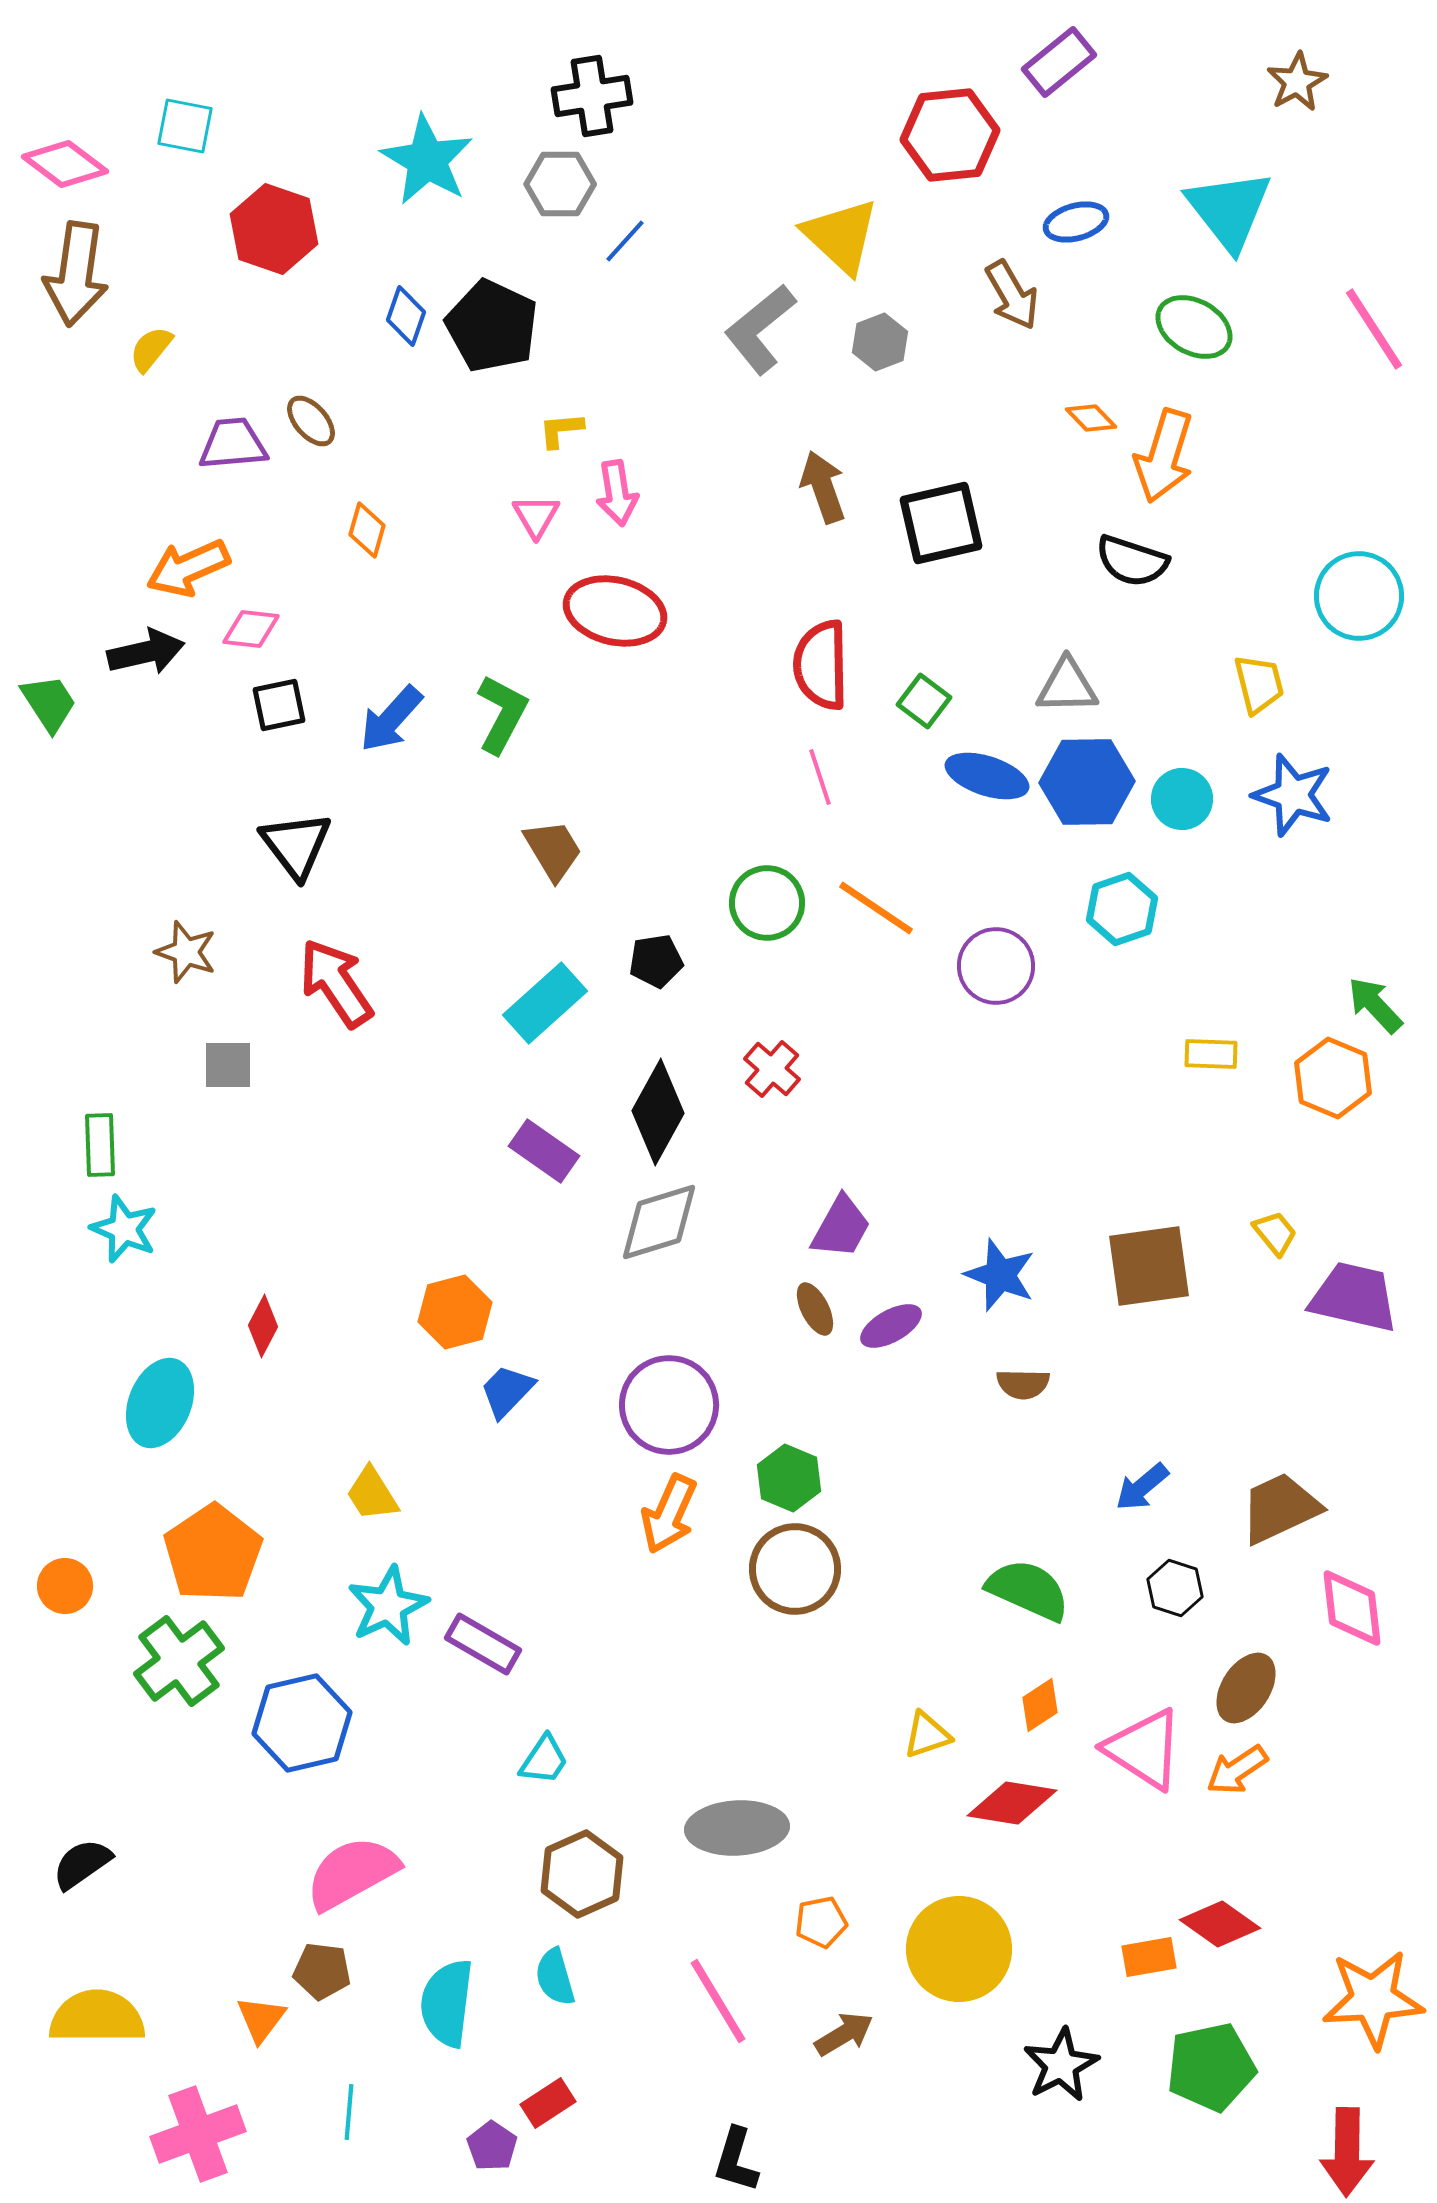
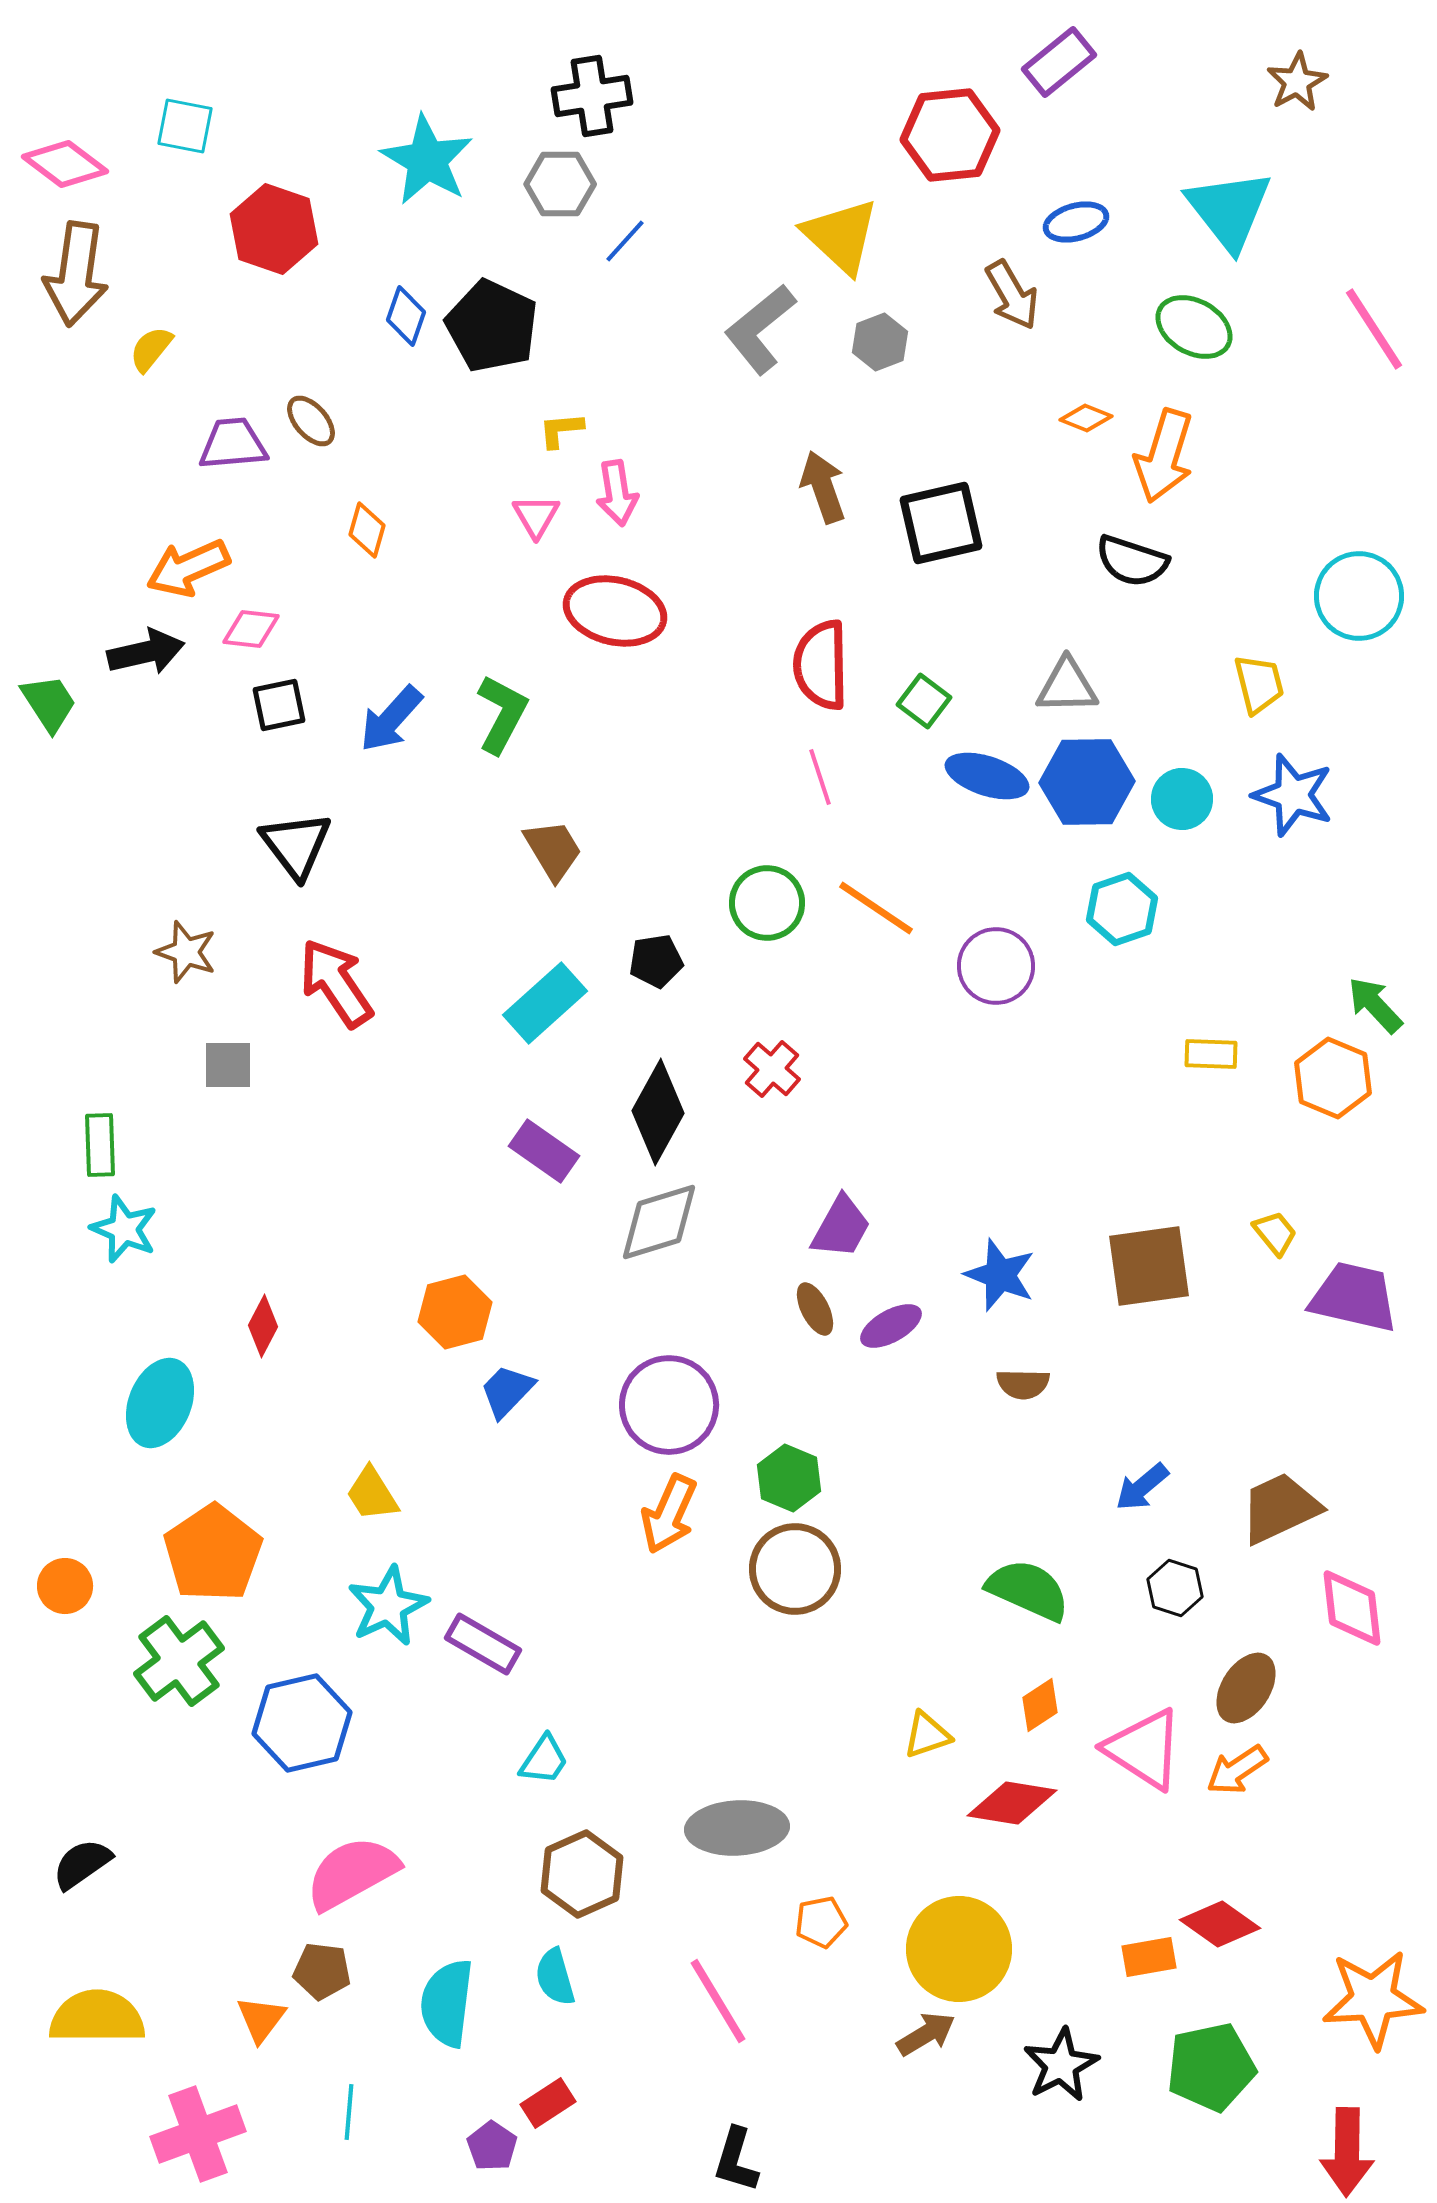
orange diamond at (1091, 418): moved 5 px left; rotated 24 degrees counterclockwise
brown arrow at (844, 2034): moved 82 px right
